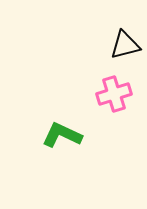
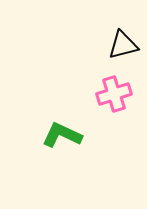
black triangle: moved 2 px left
